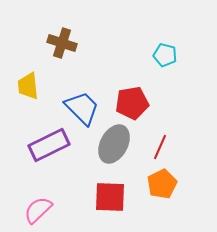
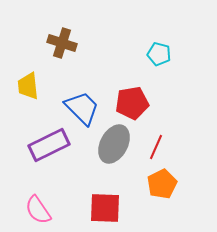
cyan pentagon: moved 6 px left, 1 px up
red line: moved 4 px left
red square: moved 5 px left, 11 px down
pink semicircle: rotated 80 degrees counterclockwise
